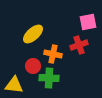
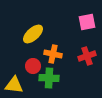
pink square: moved 1 px left
red cross: moved 8 px right, 11 px down
